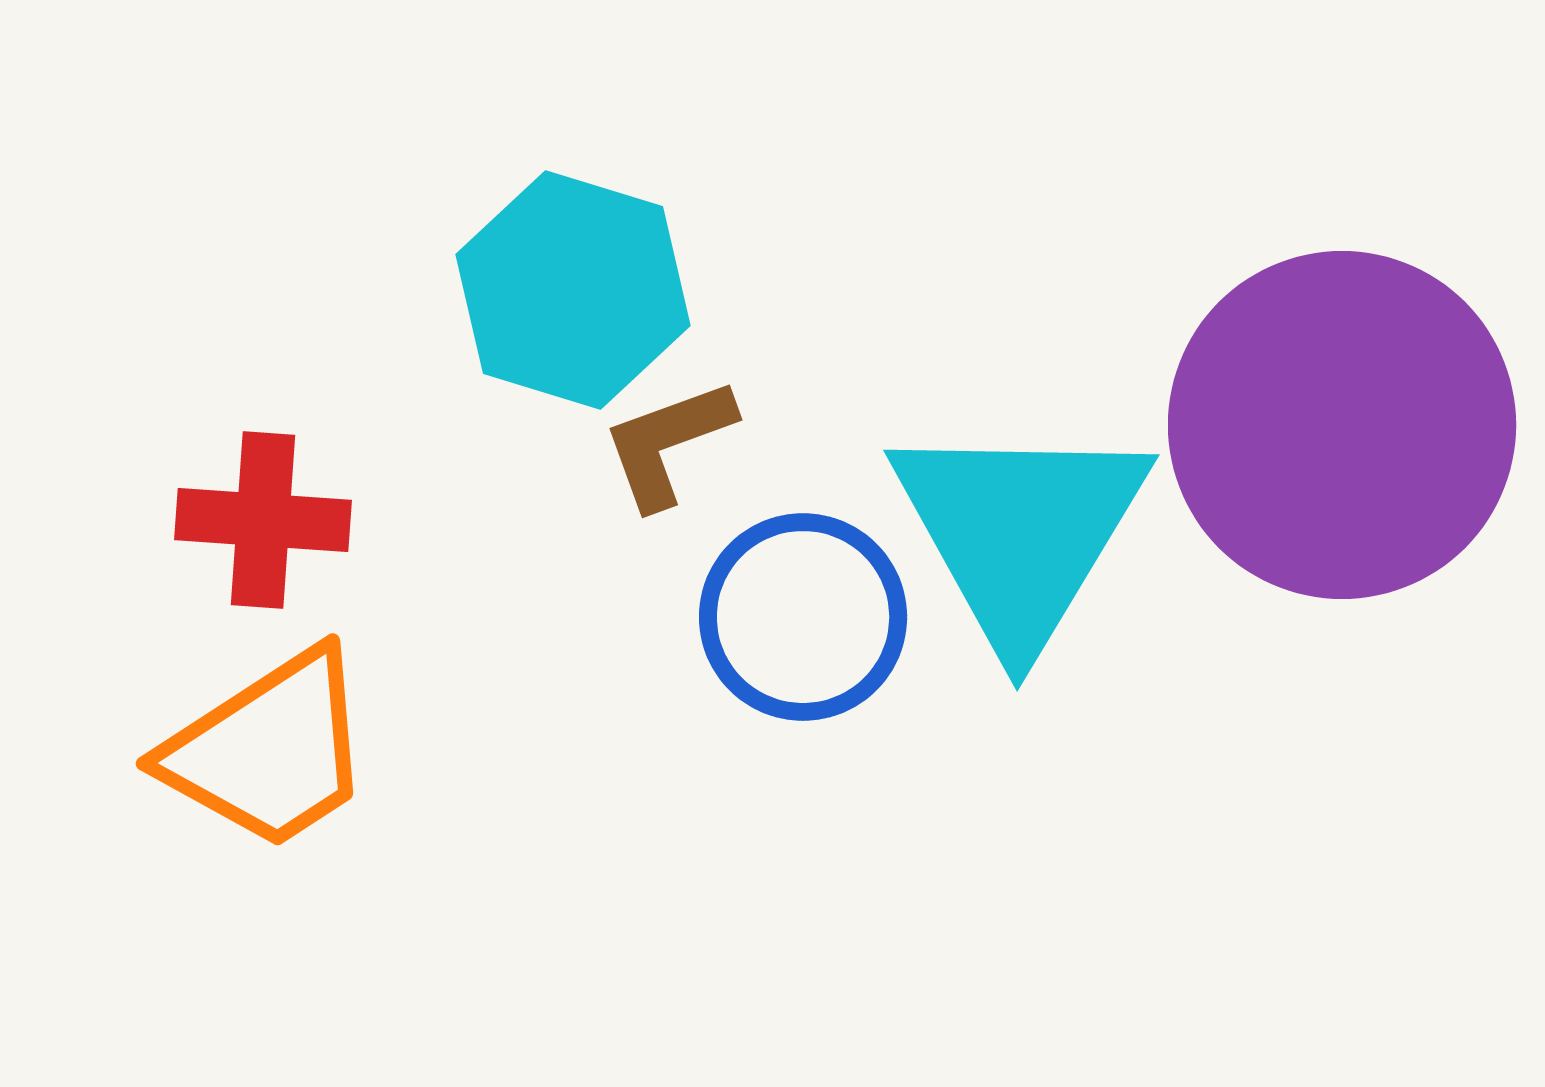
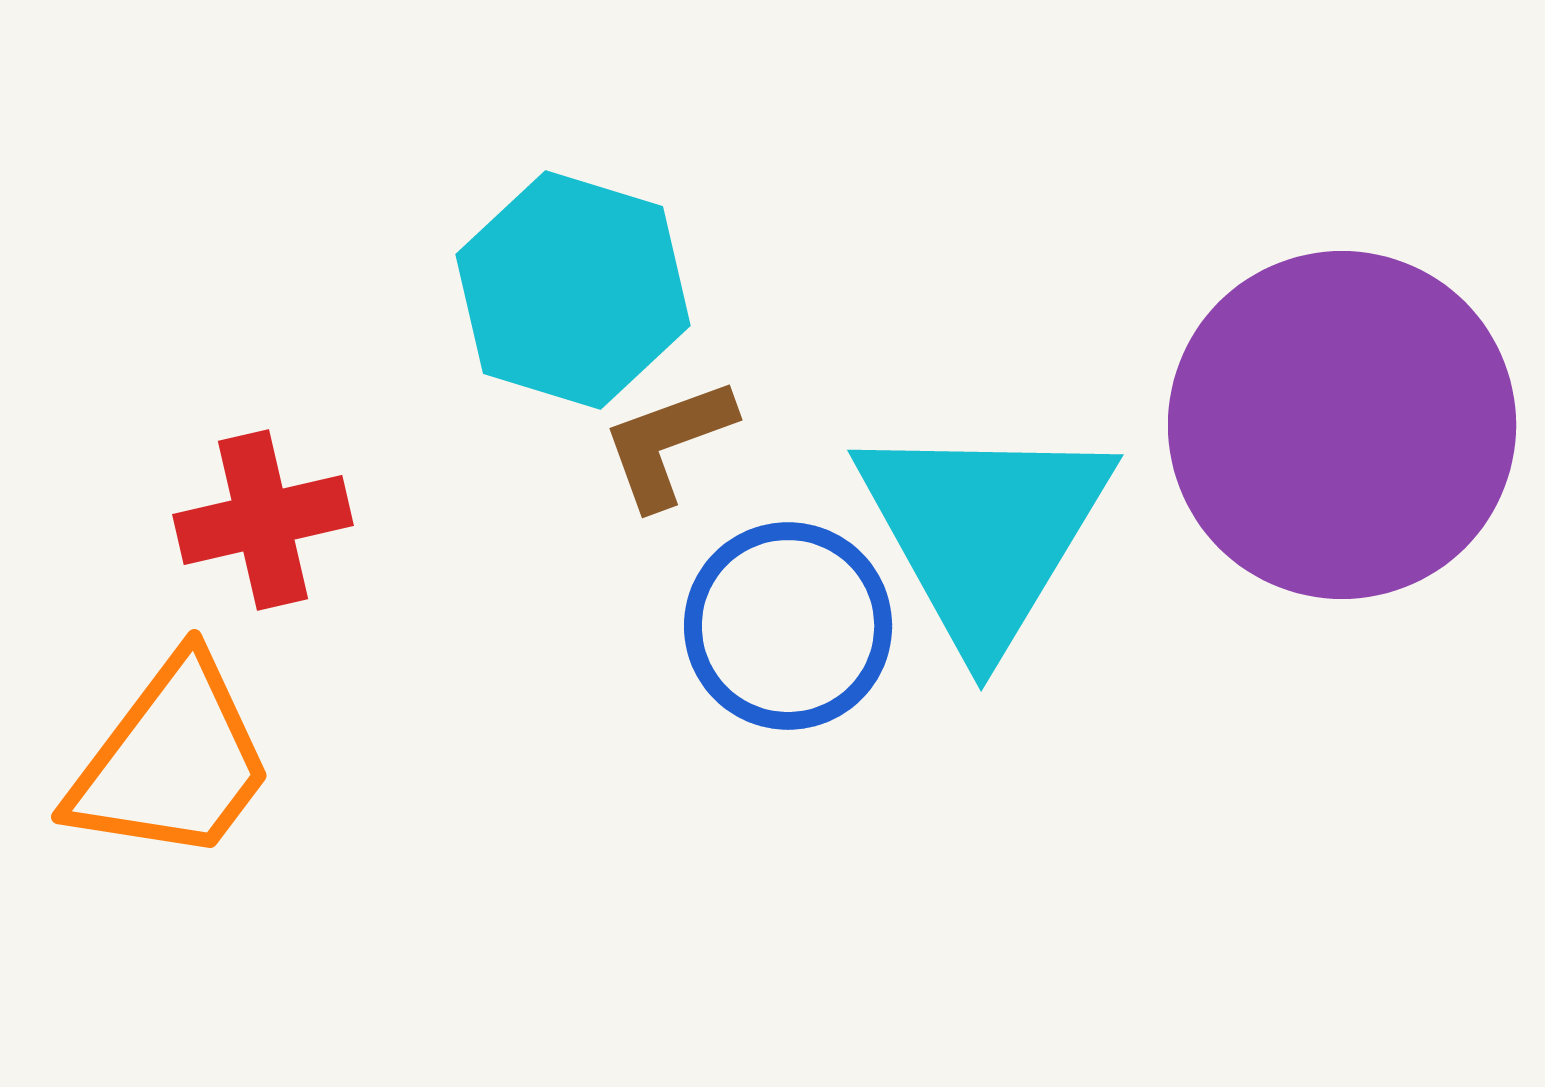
red cross: rotated 17 degrees counterclockwise
cyan triangle: moved 36 px left
blue circle: moved 15 px left, 9 px down
orange trapezoid: moved 97 px left, 11 px down; rotated 20 degrees counterclockwise
